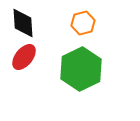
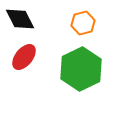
black diamond: moved 3 px left, 4 px up; rotated 24 degrees counterclockwise
